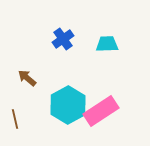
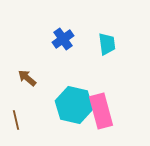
cyan trapezoid: rotated 85 degrees clockwise
cyan hexagon: moved 6 px right; rotated 18 degrees counterclockwise
pink rectangle: rotated 72 degrees counterclockwise
brown line: moved 1 px right, 1 px down
